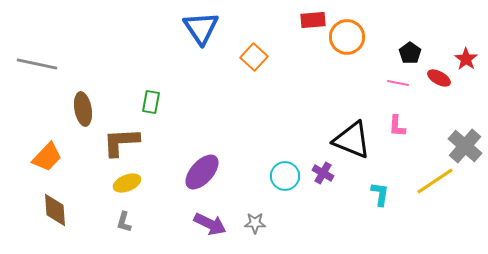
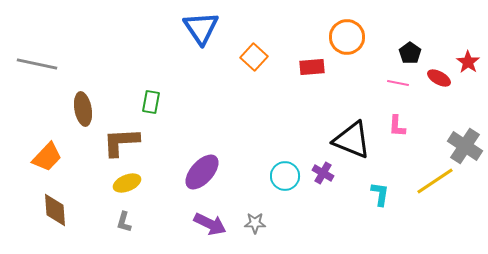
red rectangle: moved 1 px left, 47 px down
red star: moved 2 px right, 3 px down
gray cross: rotated 8 degrees counterclockwise
